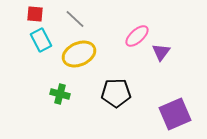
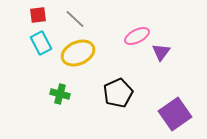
red square: moved 3 px right, 1 px down; rotated 12 degrees counterclockwise
pink ellipse: rotated 15 degrees clockwise
cyan rectangle: moved 3 px down
yellow ellipse: moved 1 px left, 1 px up
black pentagon: moved 2 px right; rotated 24 degrees counterclockwise
purple square: rotated 12 degrees counterclockwise
